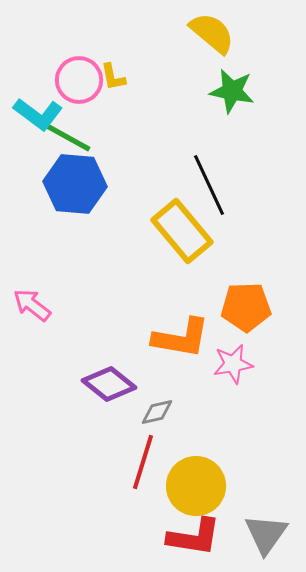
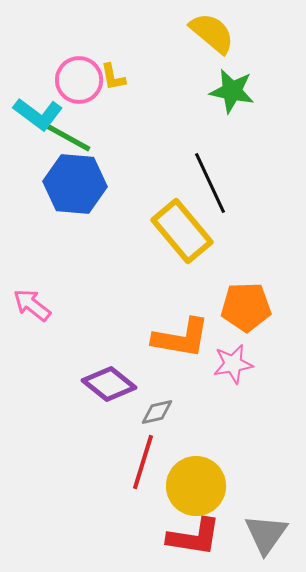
black line: moved 1 px right, 2 px up
